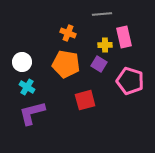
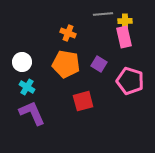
gray line: moved 1 px right
yellow cross: moved 20 px right, 24 px up
red square: moved 2 px left, 1 px down
purple L-shape: rotated 80 degrees clockwise
